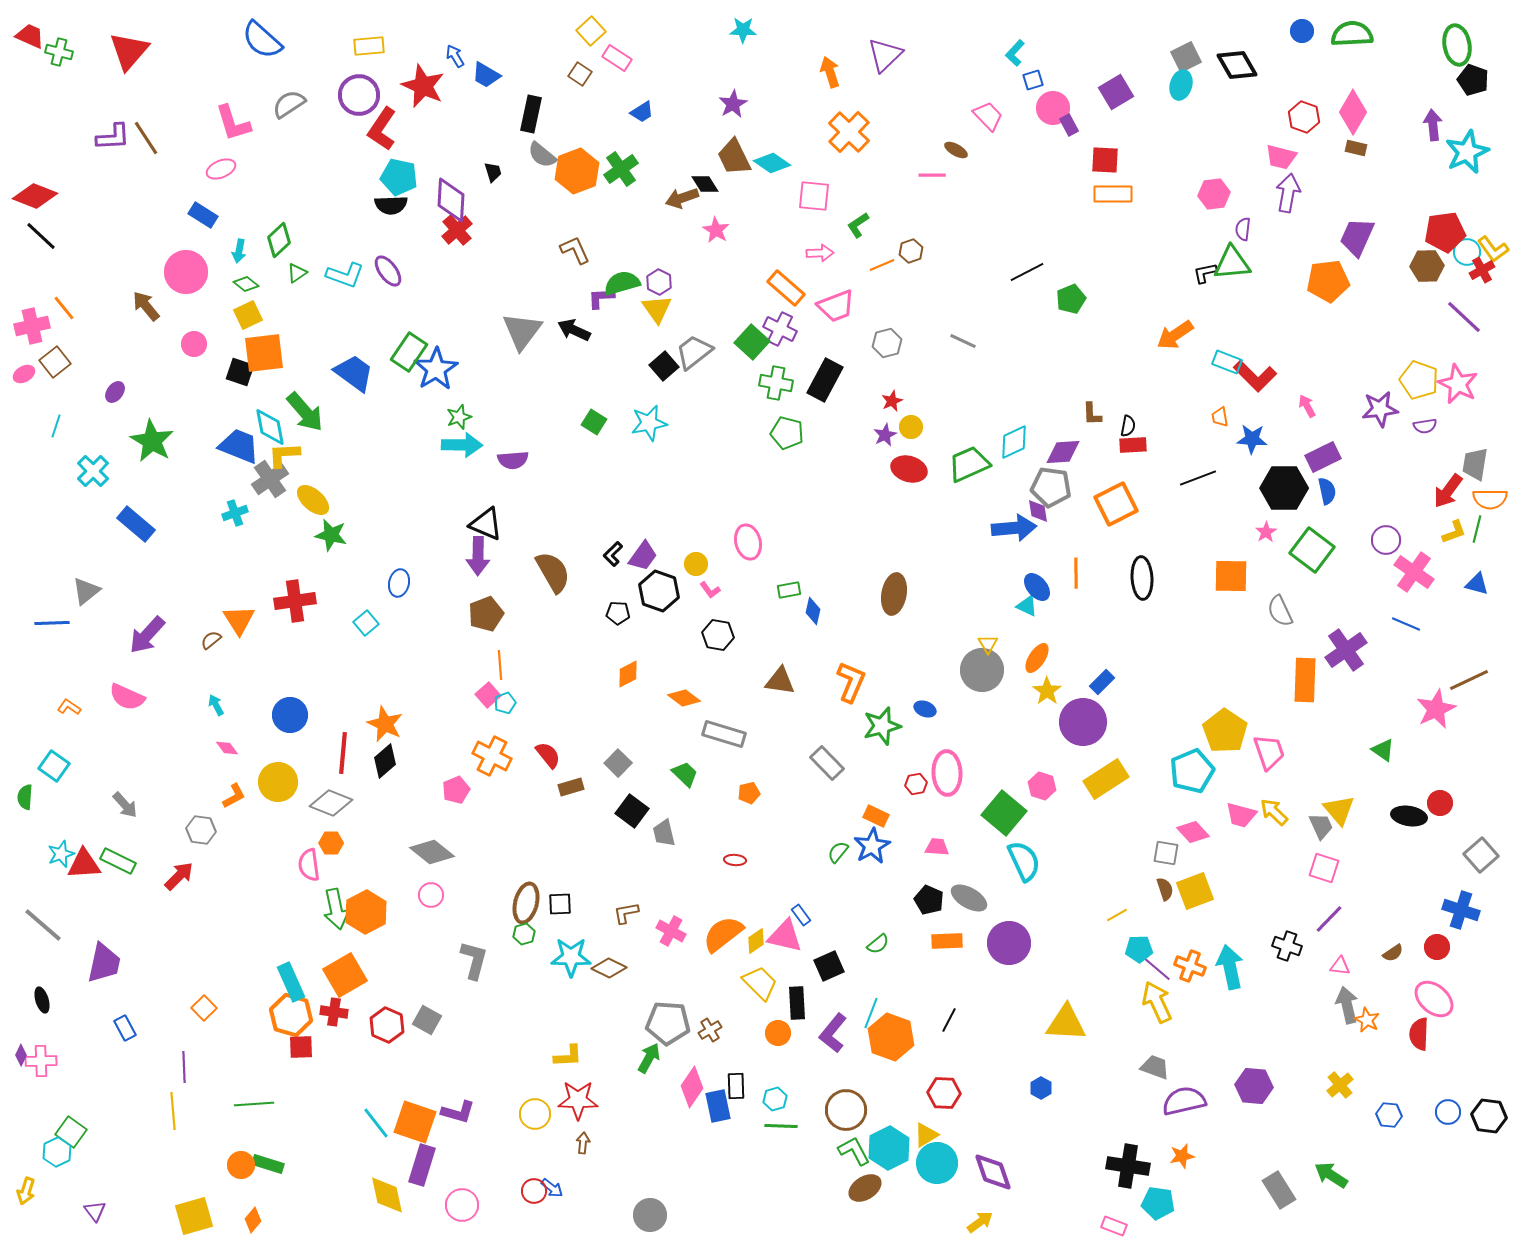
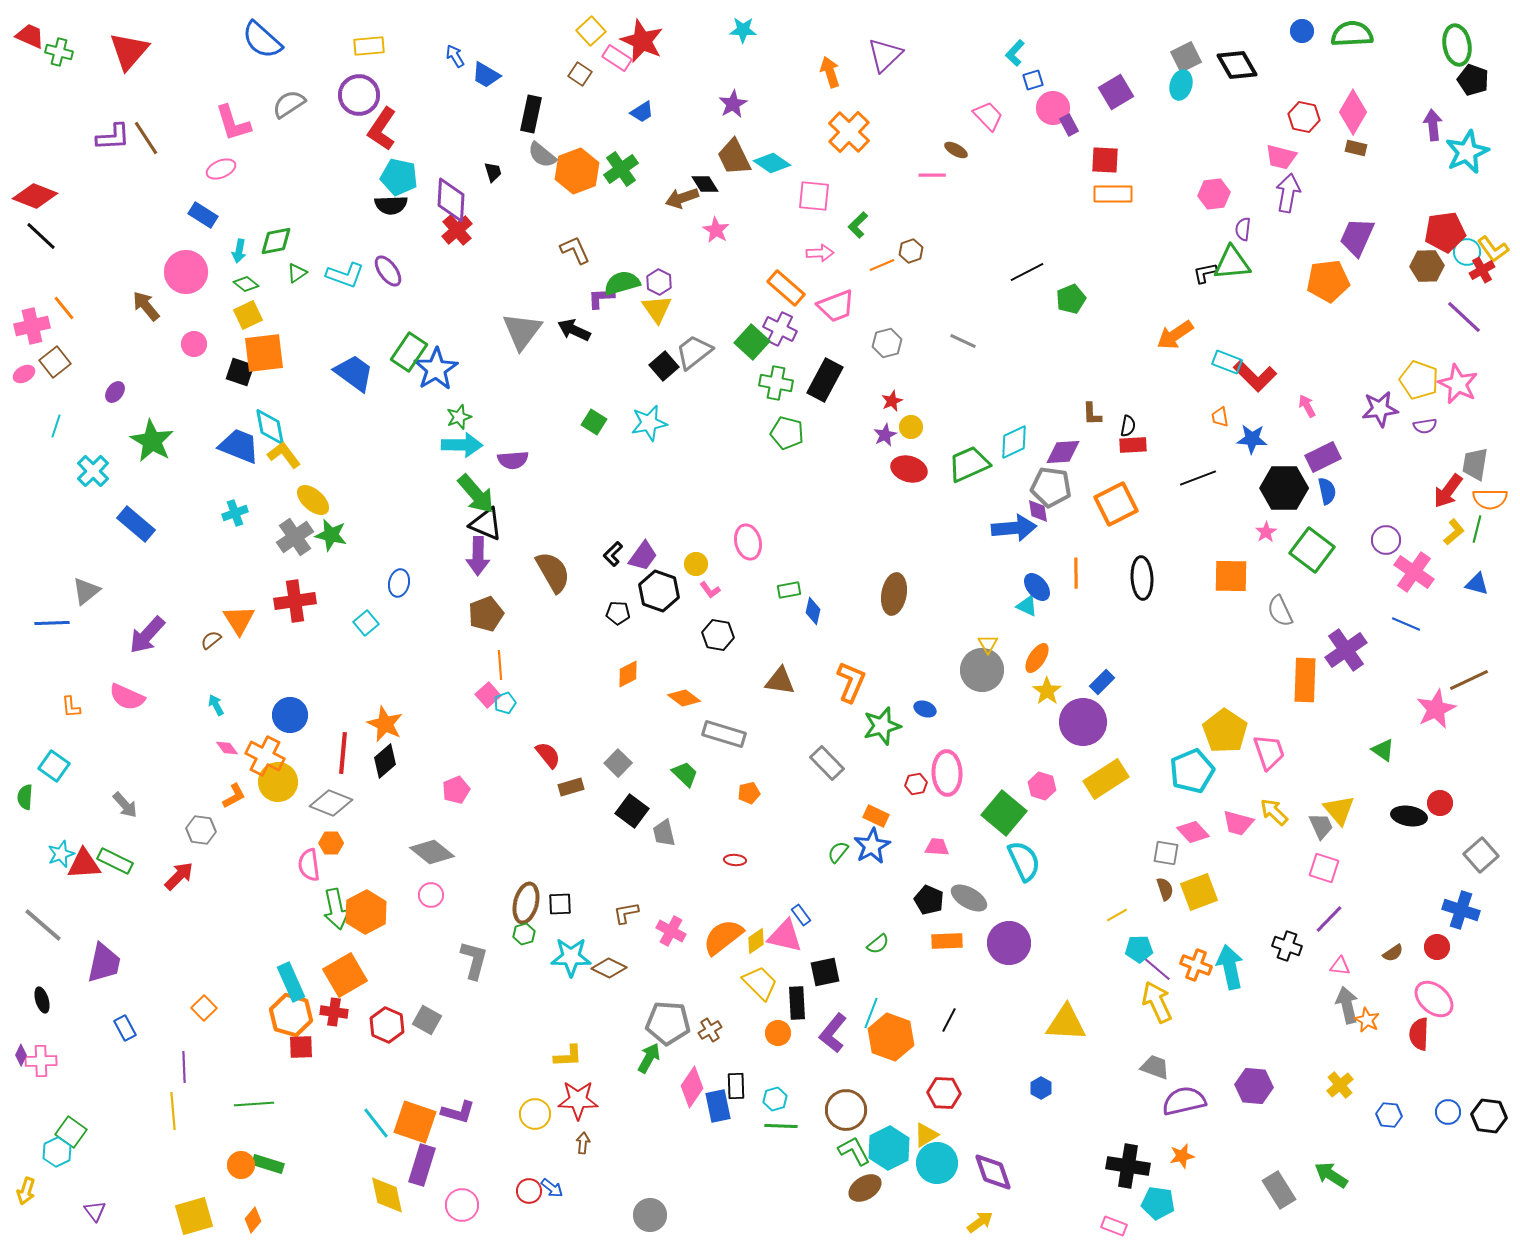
red star at (423, 86): moved 219 px right, 45 px up
red hexagon at (1304, 117): rotated 8 degrees counterclockwise
green L-shape at (858, 225): rotated 12 degrees counterclockwise
green diamond at (279, 240): moved 3 px left, 1 px down; rotated 32 degrees clockwise
green arrow at (305, 412): moved 171 px right, 82 px down
yellow L-shape at (284, 455): rotated 56 degrees clockwise
gray cross at (270, 479): moved 25 px right, 58 px down
yellow L-shape at (1454, 532): rotated 20 degrees counterclockwise
orange L-shape at (69, 707): moved 2 px right; rotated 130 degrees counterclockwise
orange cross at (492, 756): moved 227 px left
pink trapezoid at (1241, 815): moved 3 px left, 8 px down
green rectangle at (118, 861): moved 3 px left
yellow square at (1195, 891): moved 4 px right, 1 px down
orange semicircle at (723, 934): moved 3 px down
black square at (829, 966): moved 4 px left, 6 px down; rotated 12 degrees clockwise
orange cross at (1190, 966): moved 6 px right, 1 px up
red circle at (534, 1191): moved 5 px left
